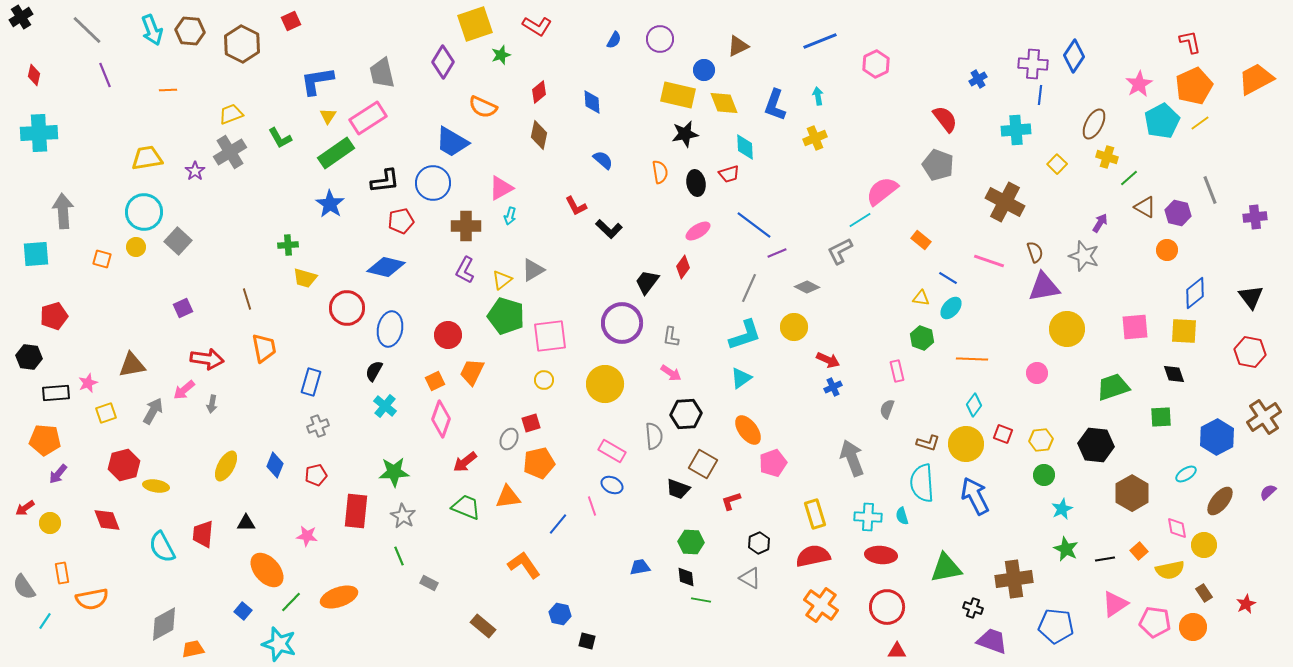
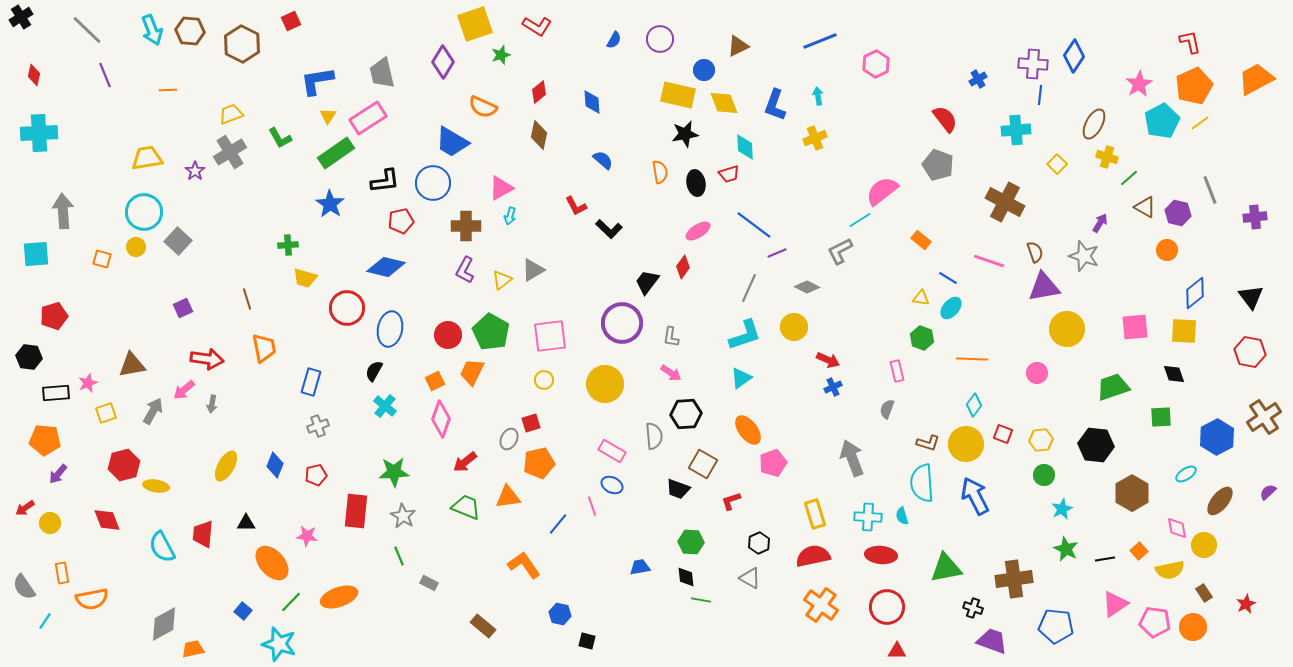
green pentagon at (506, 316): moved 15 px left, 16 px down; rotated 12 degrees clockwise
orange ellipse at (267, 570): moved 5 px right, 7 px up
